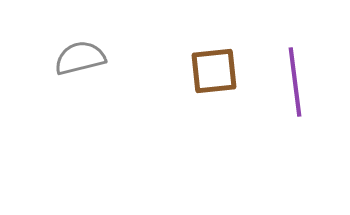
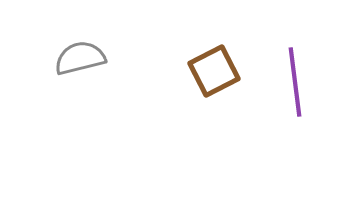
brown square: rotated 21 degrees counterclockwise
